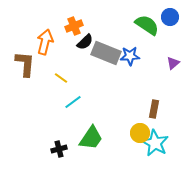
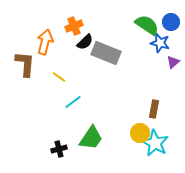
blue circle: moved 1 px right, 5 px down
blue star: moved 30 px right, 13 px up; rotated 18 degrees clockwise
purple triangle: moved 1 px up
yellow line: moved 2 px left, 1 px up
